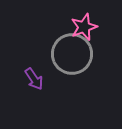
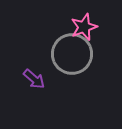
purple arrow: rotated 15 degrees counterclockwise
